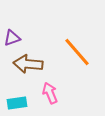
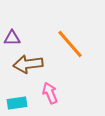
purple triangle: rotated 18 degrees clockwise
orange line: moved 7 px left, 8 px up
brown arrow: rotated 12 degrees counterclockwise
